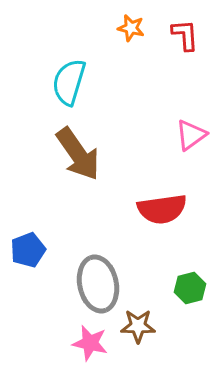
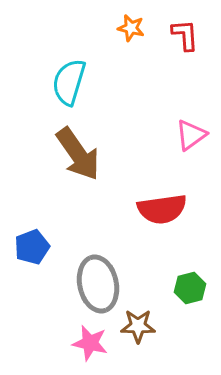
blue pentagon: moved 4 px right, 3 px up
